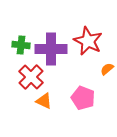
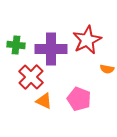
red star: moved 1 px left, 1 px up; rotated 20 degrees clockwise
green cross: moved 5 px left
orange semicircle: rotated 128 degrees counterclockwise
pink pentagon: moved 4 px left, 1 px down
